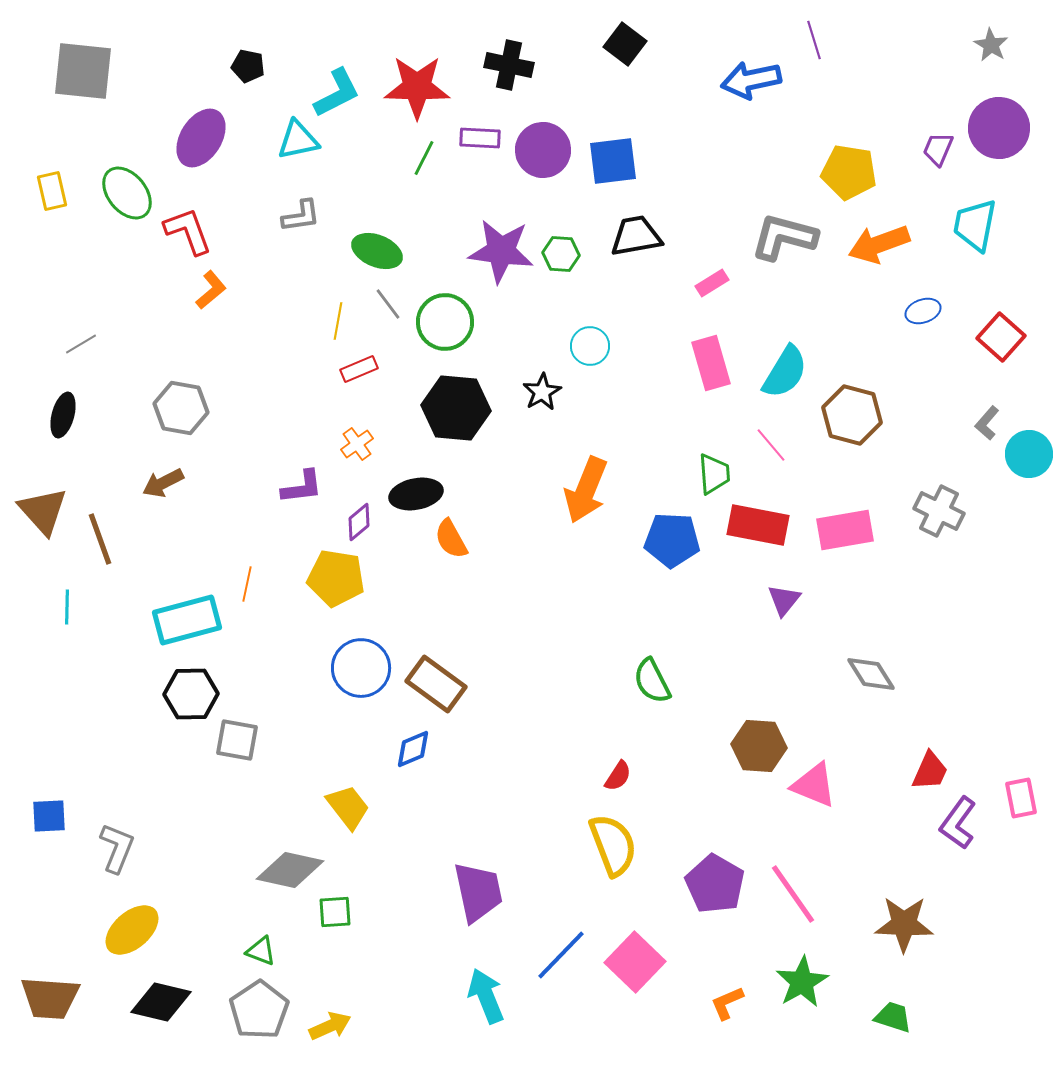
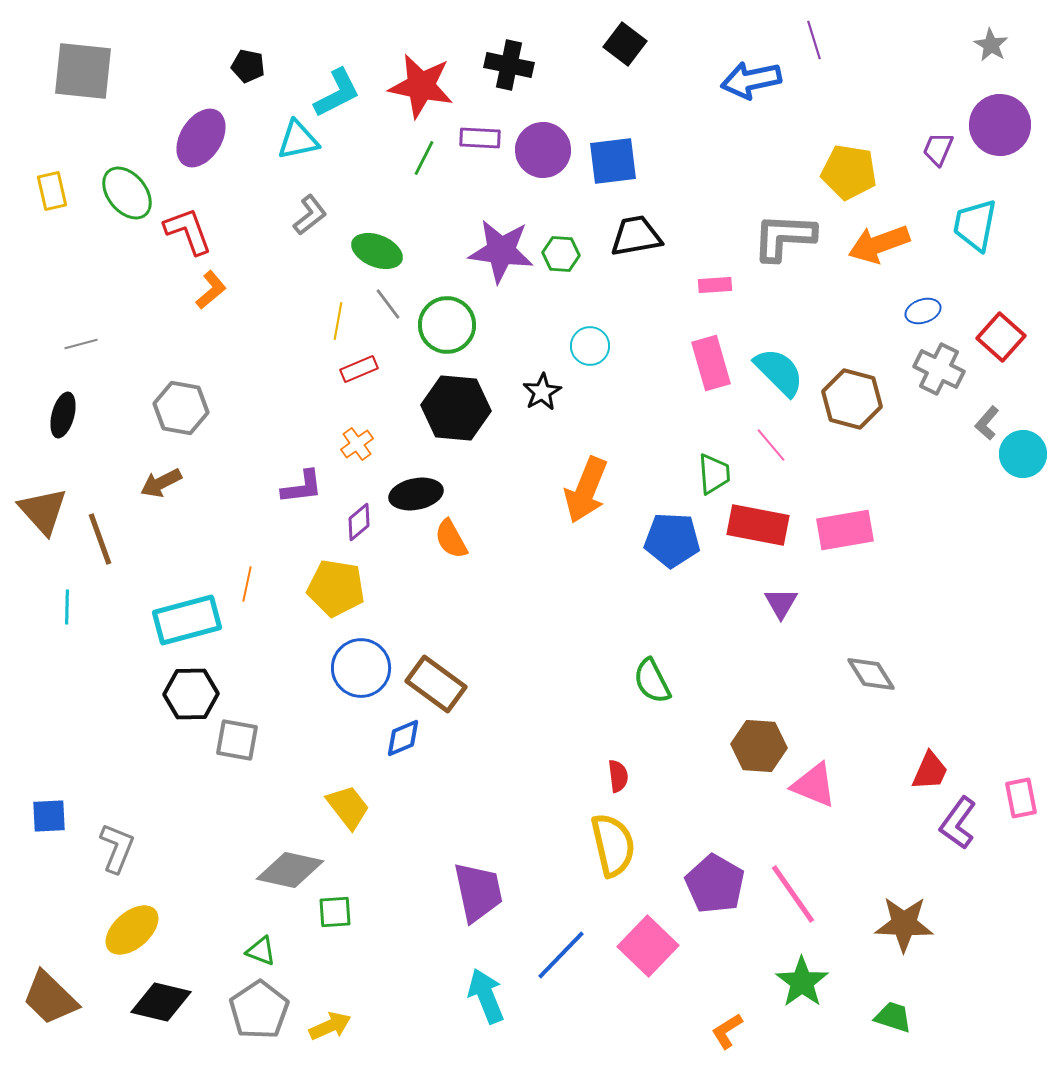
red star at (417, 87): moved 4 px right, 1 px up; rotated 10 degrees clockwise
purple circle at (999, 128): moved 1 px right, 3 px up
gray L-shape at (301, 216): moved 9 px right, 1 px up; rotated 30 degrees counterclockwise
gray L-shape at (784, 237): rotated 12 degrees counterclockwise
pink rectangle at (712, 283): moved 3 px right, 2 px down; rotated 28 degrees clockwise
green circle at (445, 322): moved 2 px right, 3 px down
gray line at (81, 344): rotated 16 degrees clockwise
cyan semicircle at (785, 372): moved 6 px left; rotated 76 degrees counterclockwise
brown hexagon at (852, 415): moved 16 px up
cyan circle at (1029, 454): moved 6 px left
brown arrow at (163, 483): moved 2 px left
gray cross at (939, 511): moved 142 px up
yellow pentagon at (336, 578): moved 10 px down
purple triangle at (784, 600): moved 3 px left, 3 px down; rotated 9 degrees counterclockwise
blue diamond at (413, 749): moved 10 px left, 11 px up
red semicircle at (618, 776): rotated 40 degrees counterclockwise
yellow semicircle at (613, 845): rotated 8 degrees clockwise
pink square at (635, 962): moved 13 px right, 16 px up
green star at (802, 982): rotated 6 degrees counterclockwise
brown trapezoid at (50, 998): rotated 40 degrees clockwise
orange L-shape at (727, 1003): moved 28 px down; rotated 9 degrees counterclockwise
